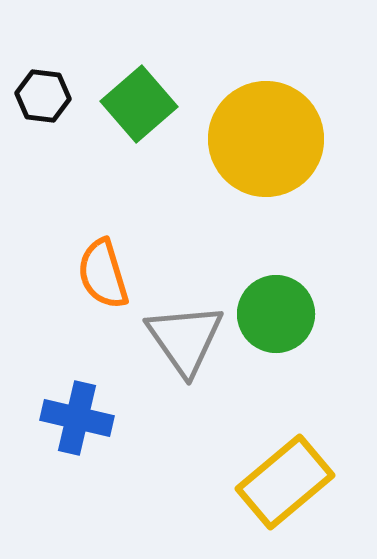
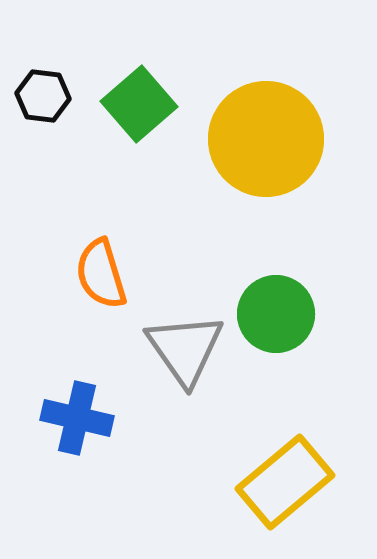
orange semicircle: moved 2 px left
gray triangle: moved 10 px down
